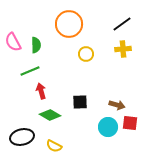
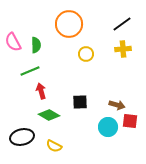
green diamond: moved 1 px left
red square: moved 2 px up
